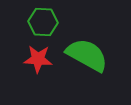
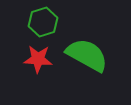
green hexagon: rotated 20 degrees counterclockwise
